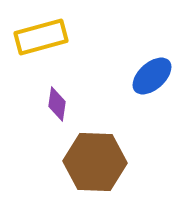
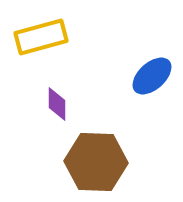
purple diamond: rotated 8 degrees counterclockwise
brown hexagon: moved 1 px right
